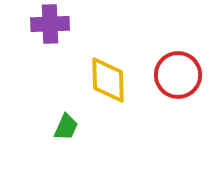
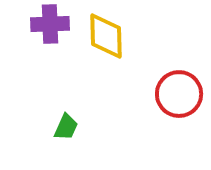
red circle: moved 1 px right, 19 px down
yellow diamond: moved 2 px left, 44 px up
